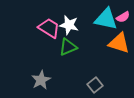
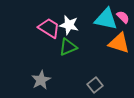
pink semicircle: rotated 104 degrees counterclockwise
